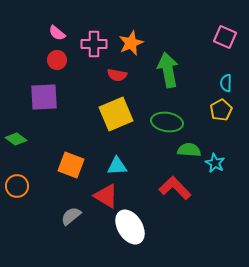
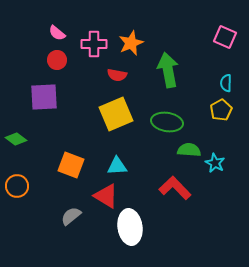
white ellipse: rotated 24 degrees clockwise
